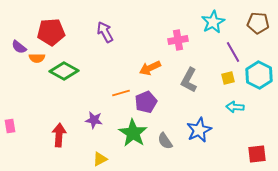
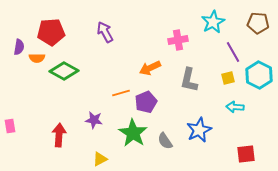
purple semicircle: rotated 119 degrees counterclockwise
gray L-shape: rotated 15 degrees counterclockwise
red square: moved 11 px left
